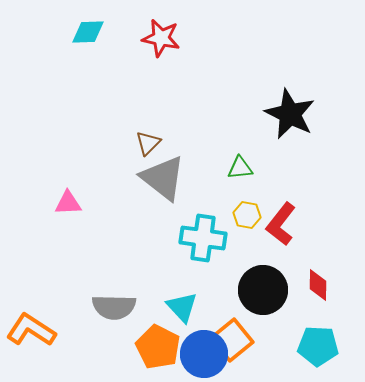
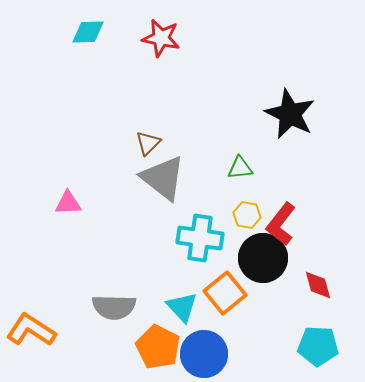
cyan cross: moved 3 px left
red diamond: rotated 16 degrees counterclockwise
black circle: moved 32 px up
orange square: moved 7 px left, 47 px up
